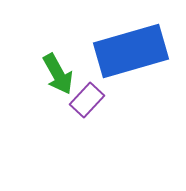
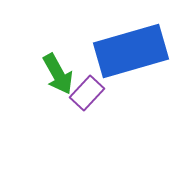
purple rectangle: moved 7 px up
